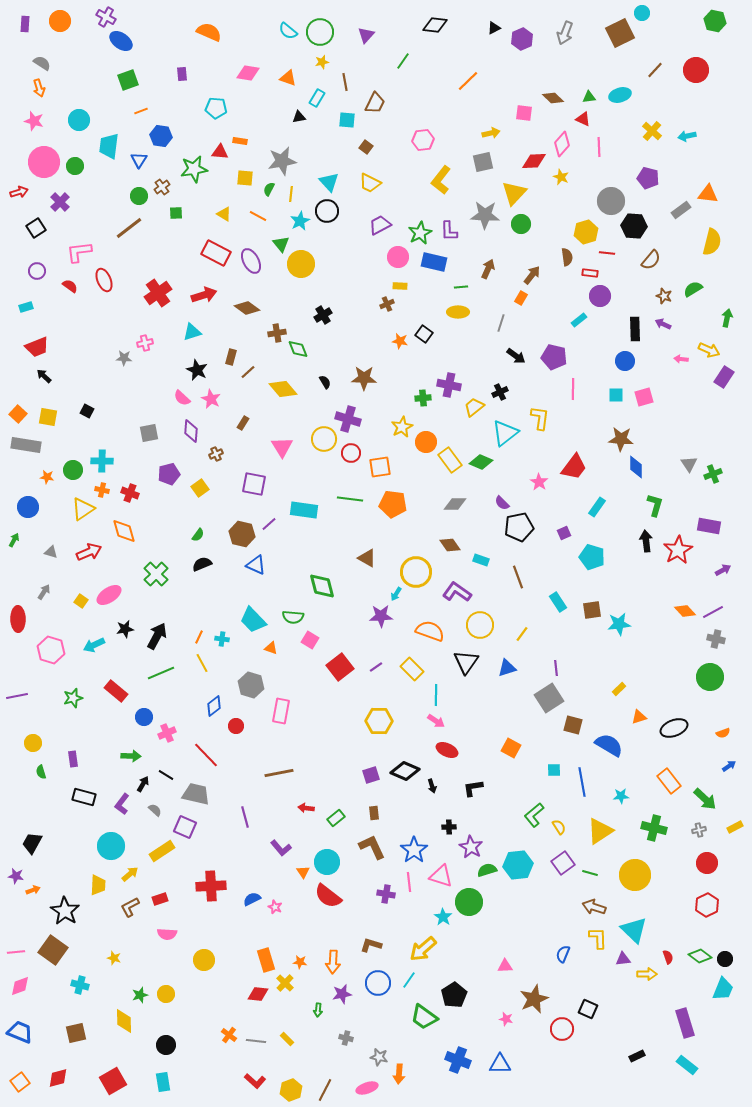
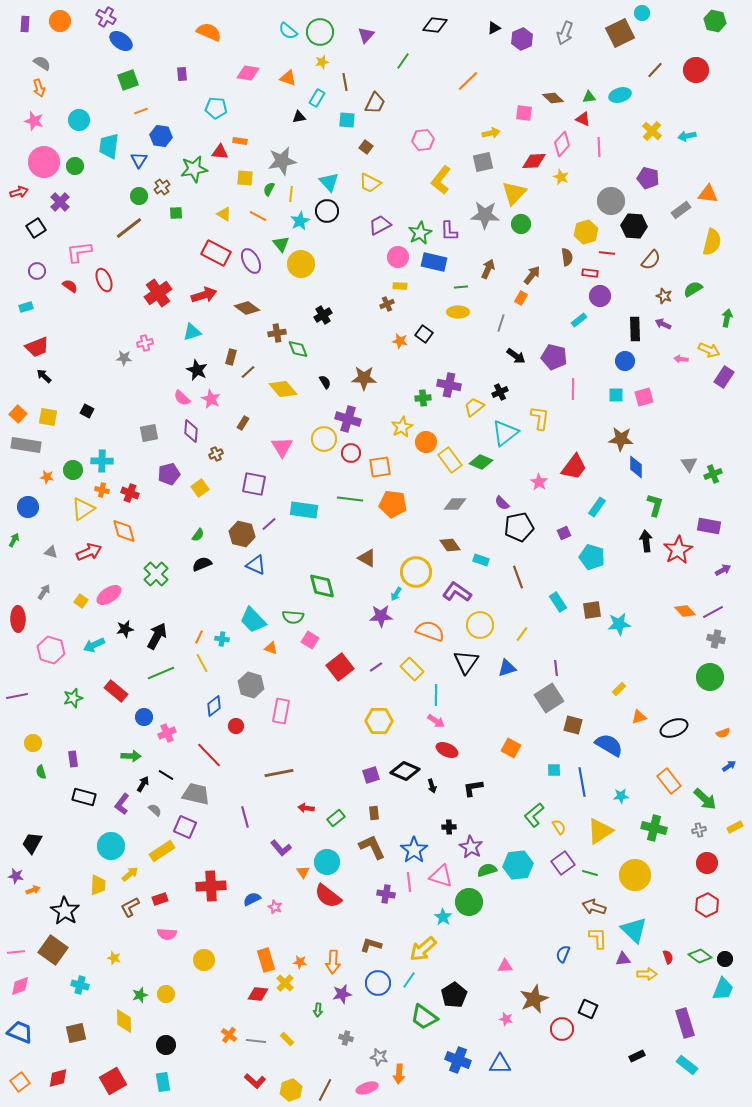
red line at (206, 755): moved 3 px right
